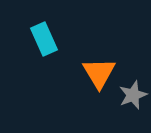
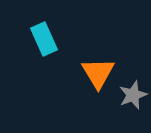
orange triangle: moved 1 px left
